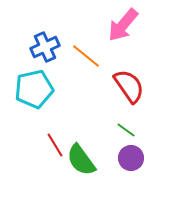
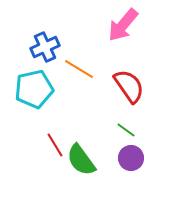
orange line: moved 7 px left, 13 px down; rotated 8 degrees counterclockwise
